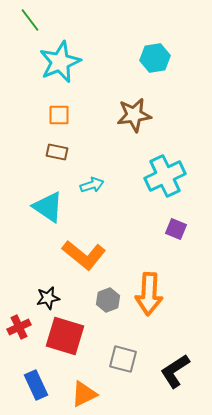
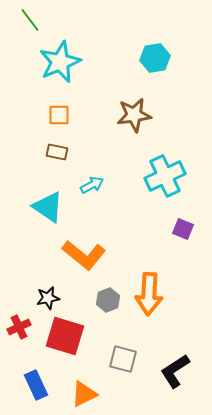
cyan arrow: rotated 10 degrees counterclockwise
purple square: moved 7 px right
